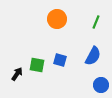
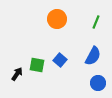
blue square: rotated 24 degrees clockwise
blue circle: moved 3 px left, 2 px up
